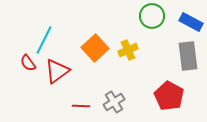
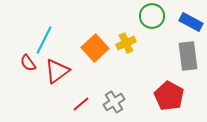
yellow cross: moved 2 px left, 7 px up
red line: moved 2 px up; rotated 42 degrees counterclockwise
